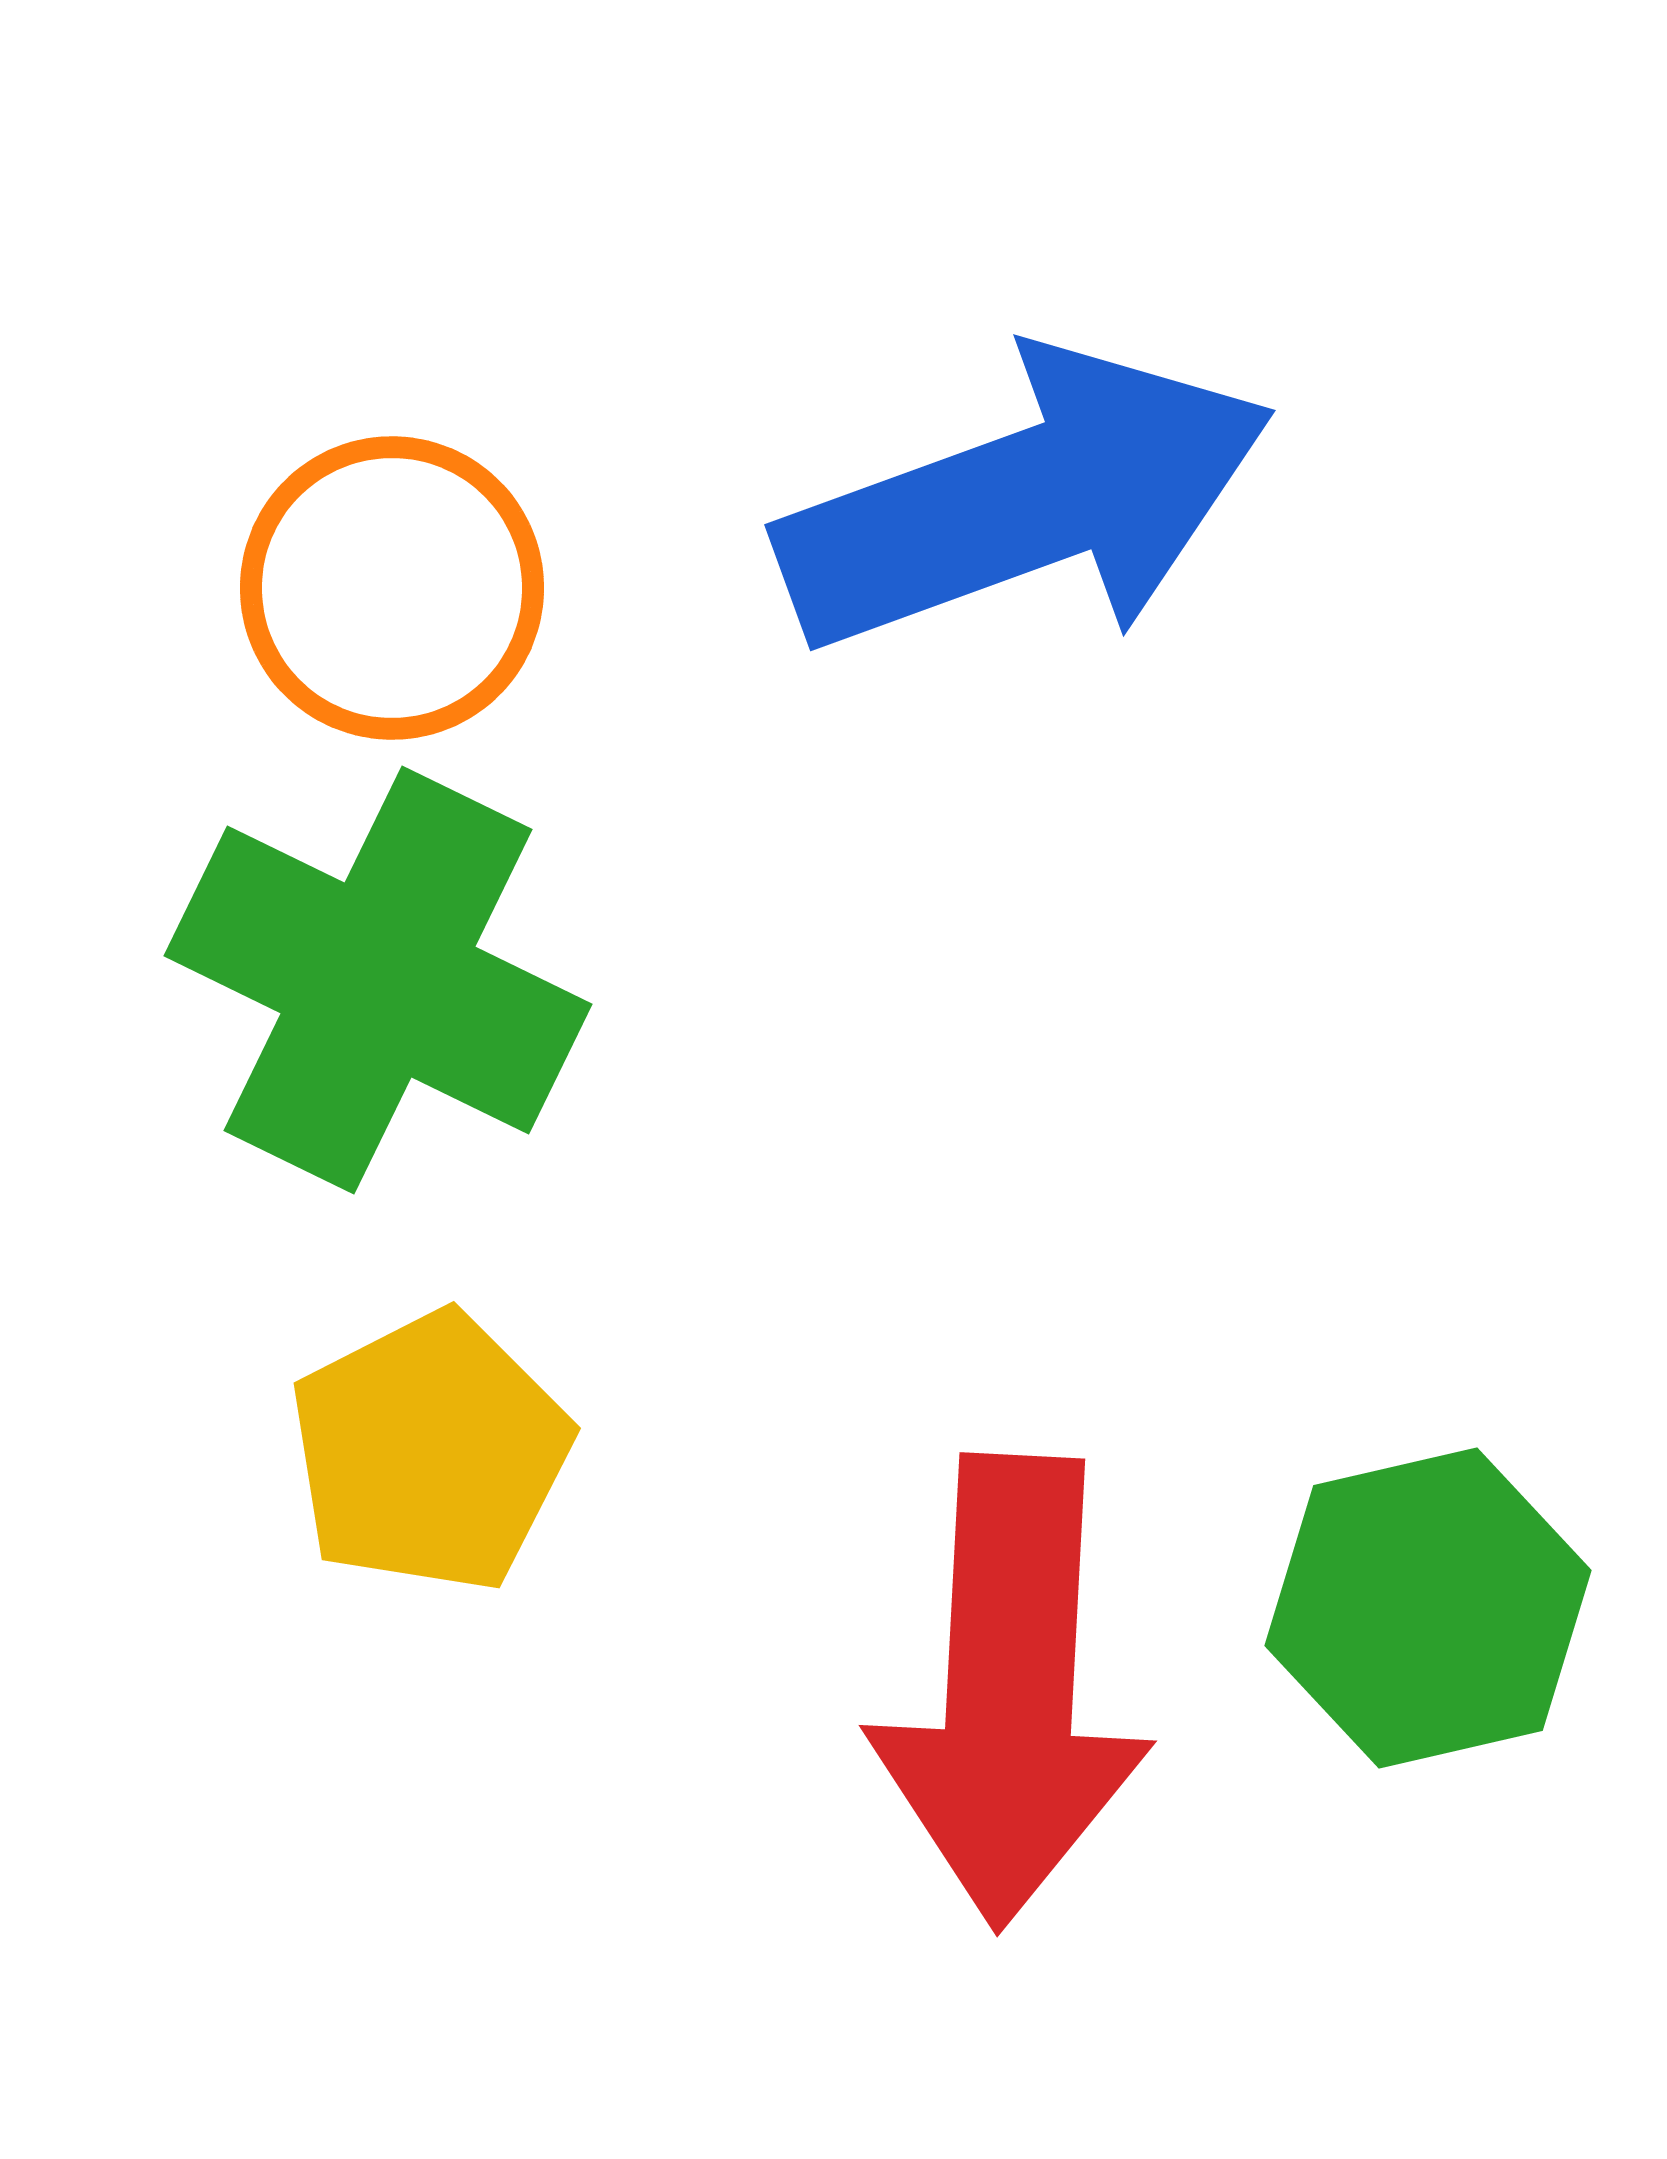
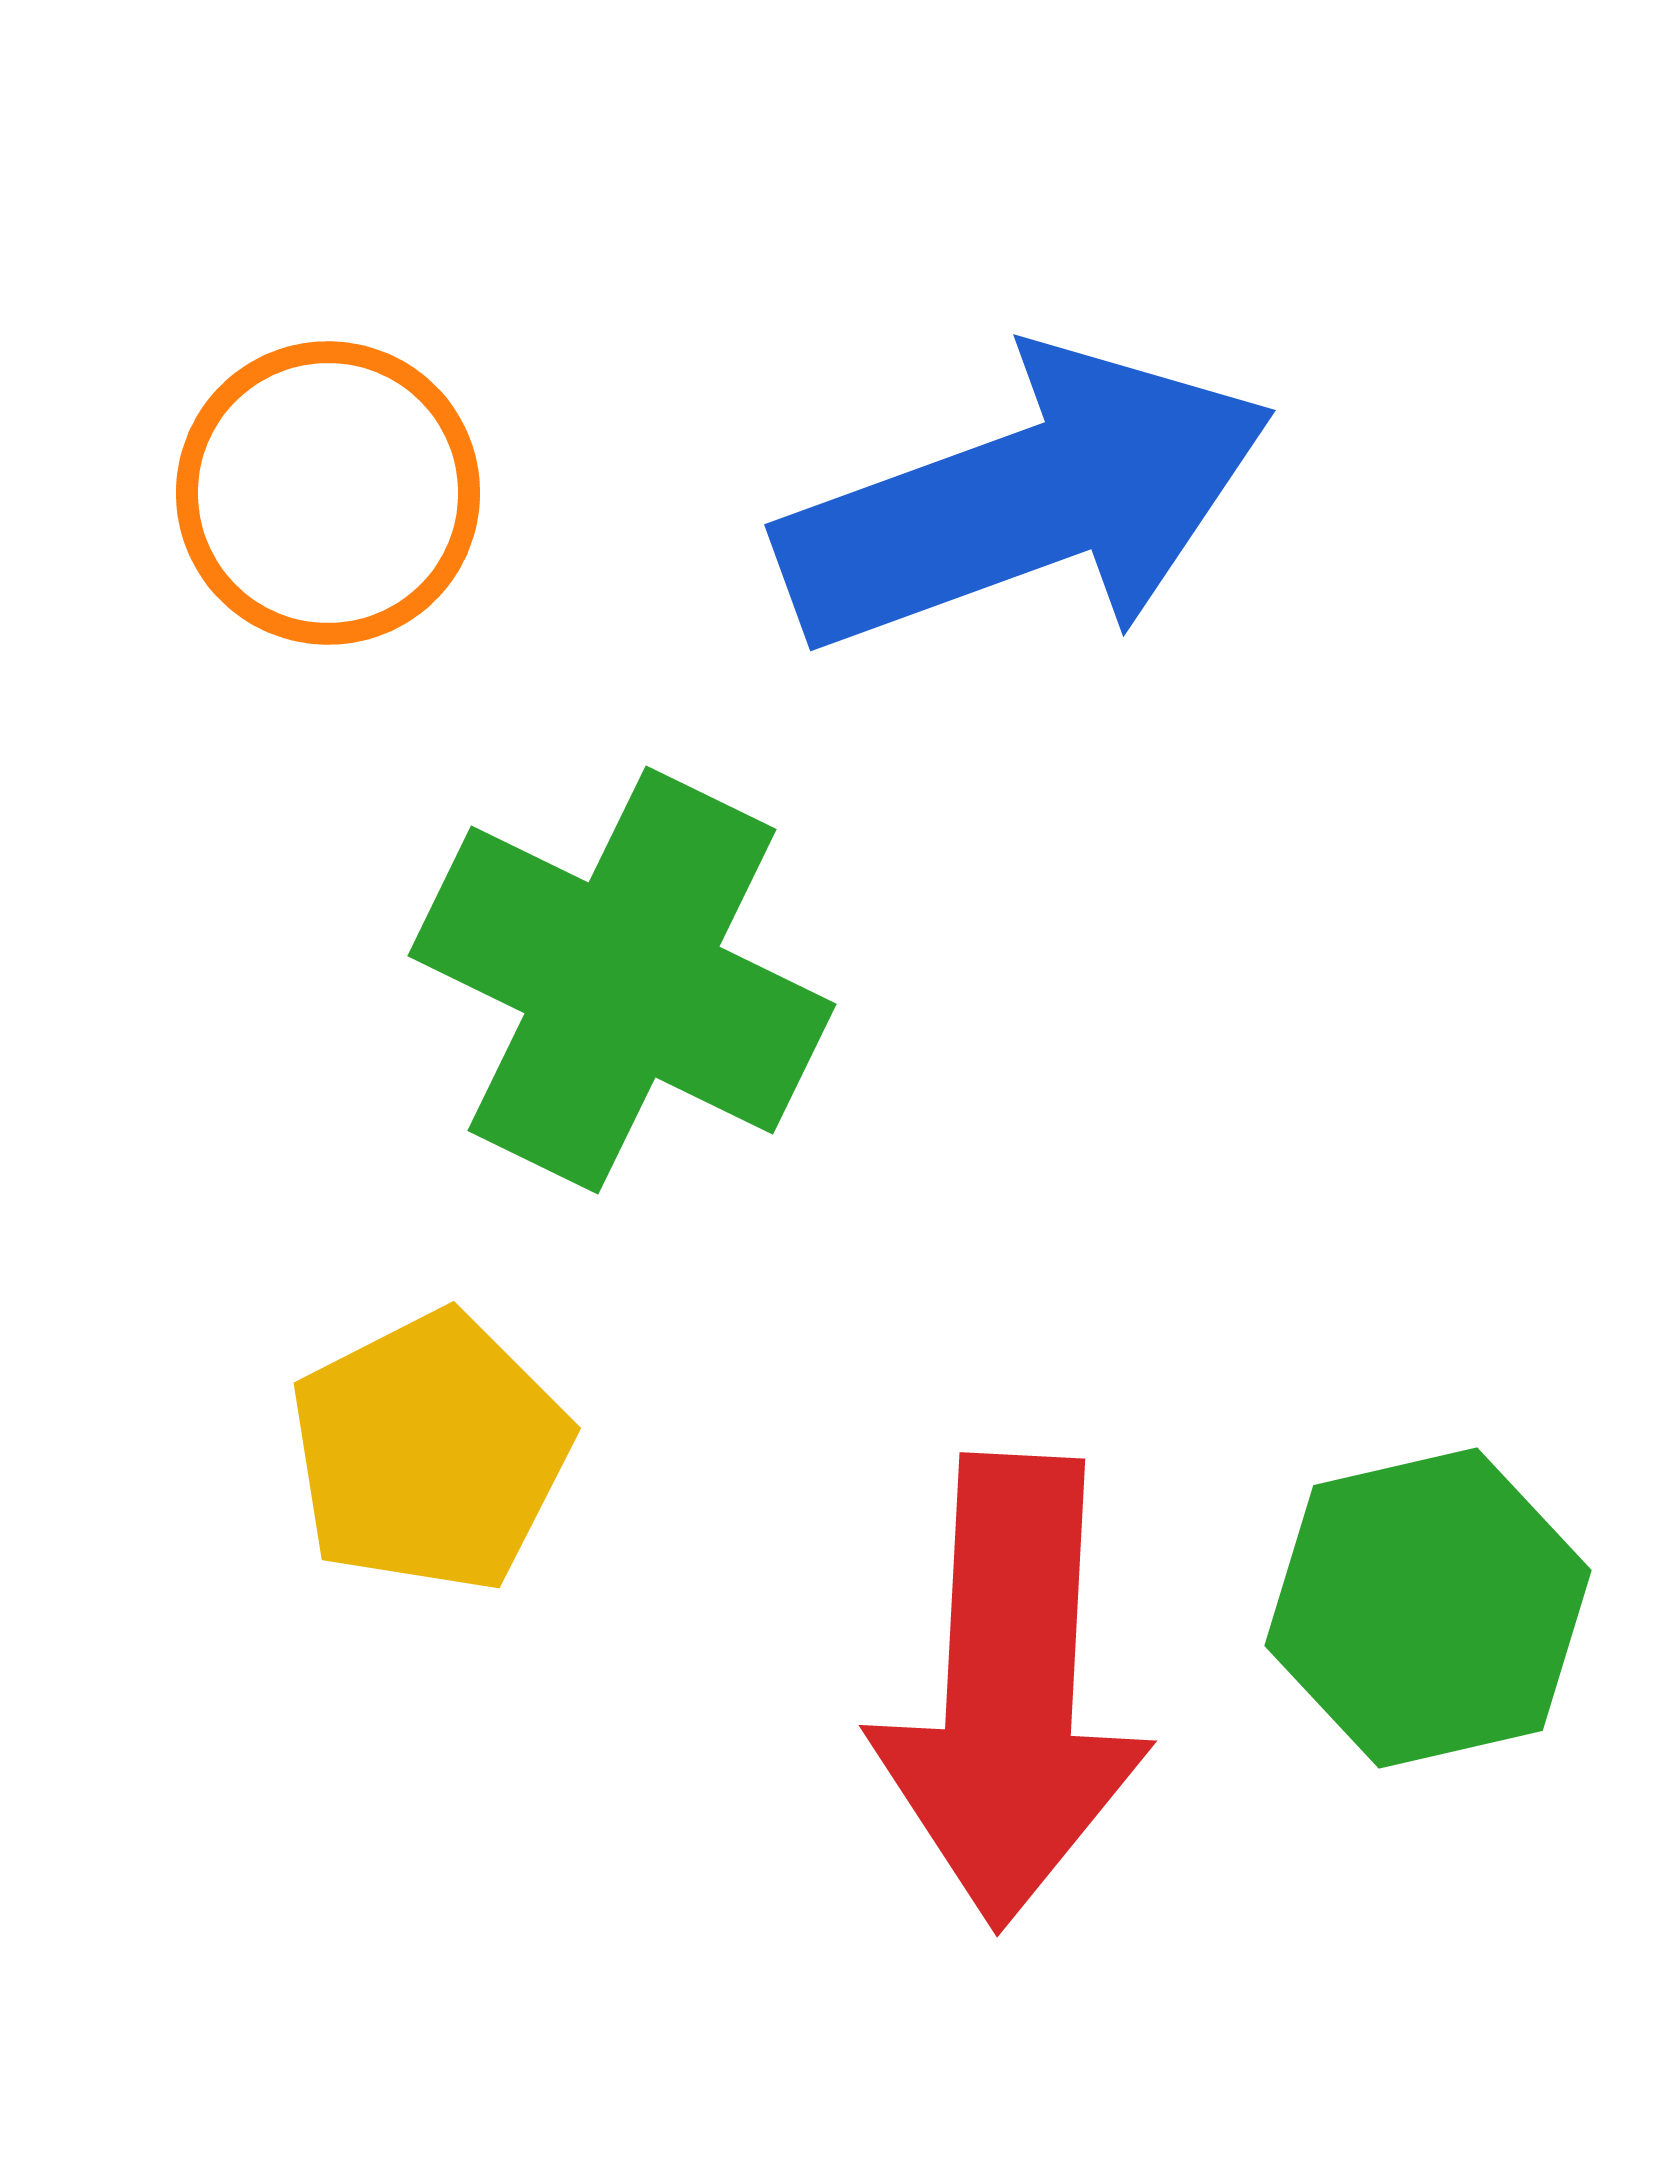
orange circle: moved 64 px left, 95 px up
green cross: moved 244 px right
